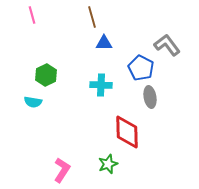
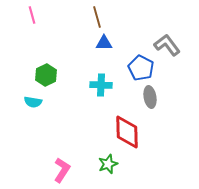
brown line: moved 5 px right
